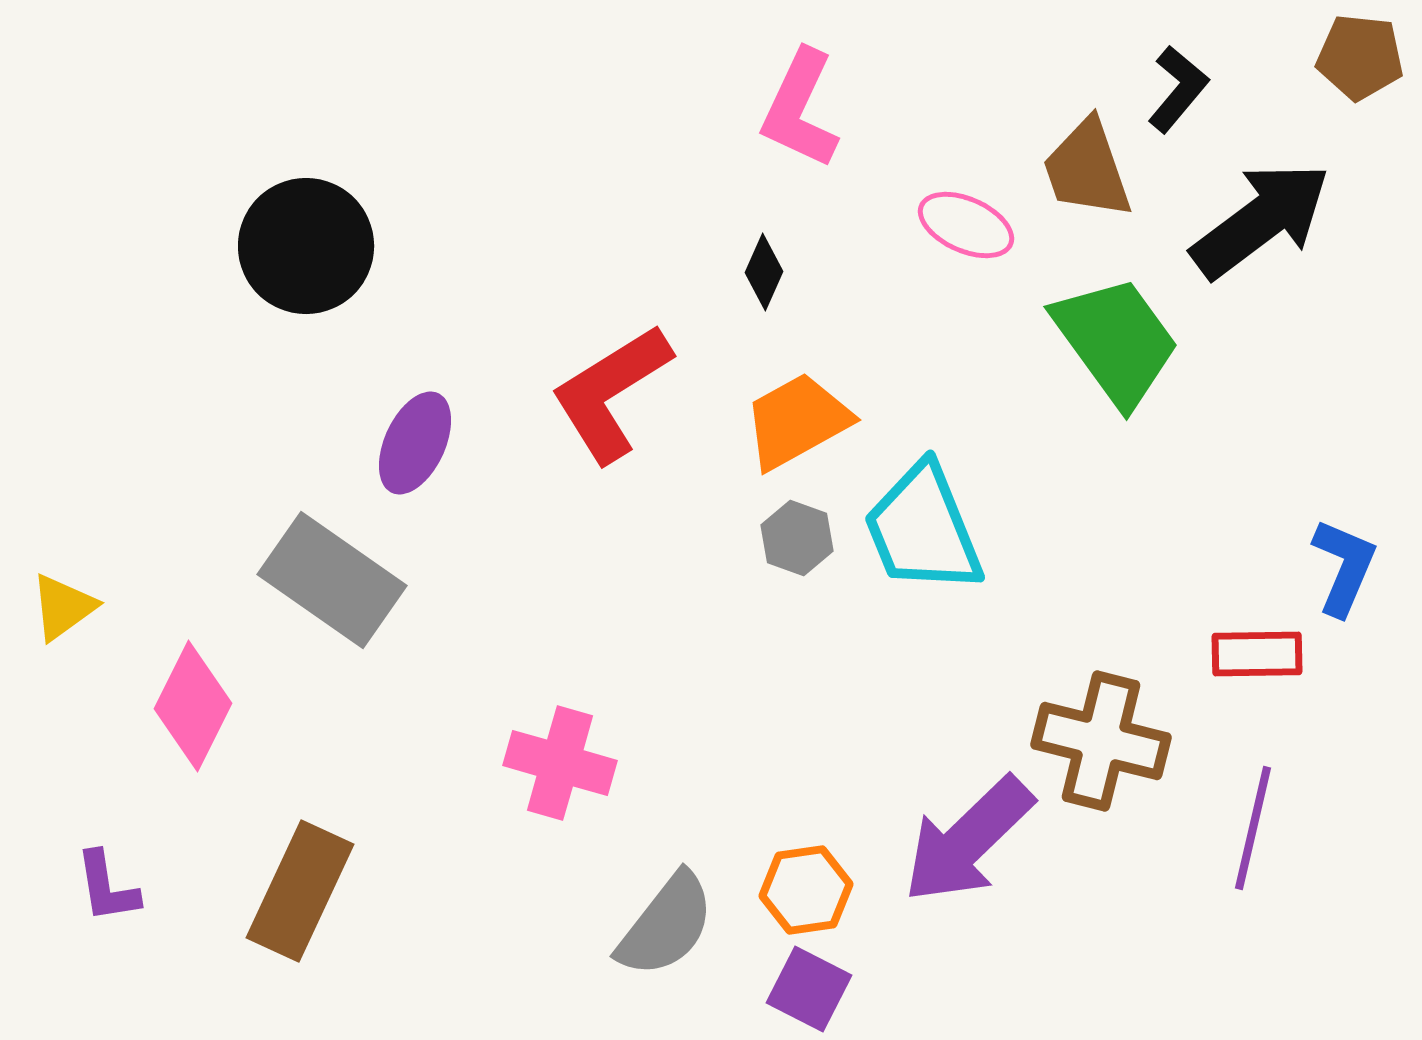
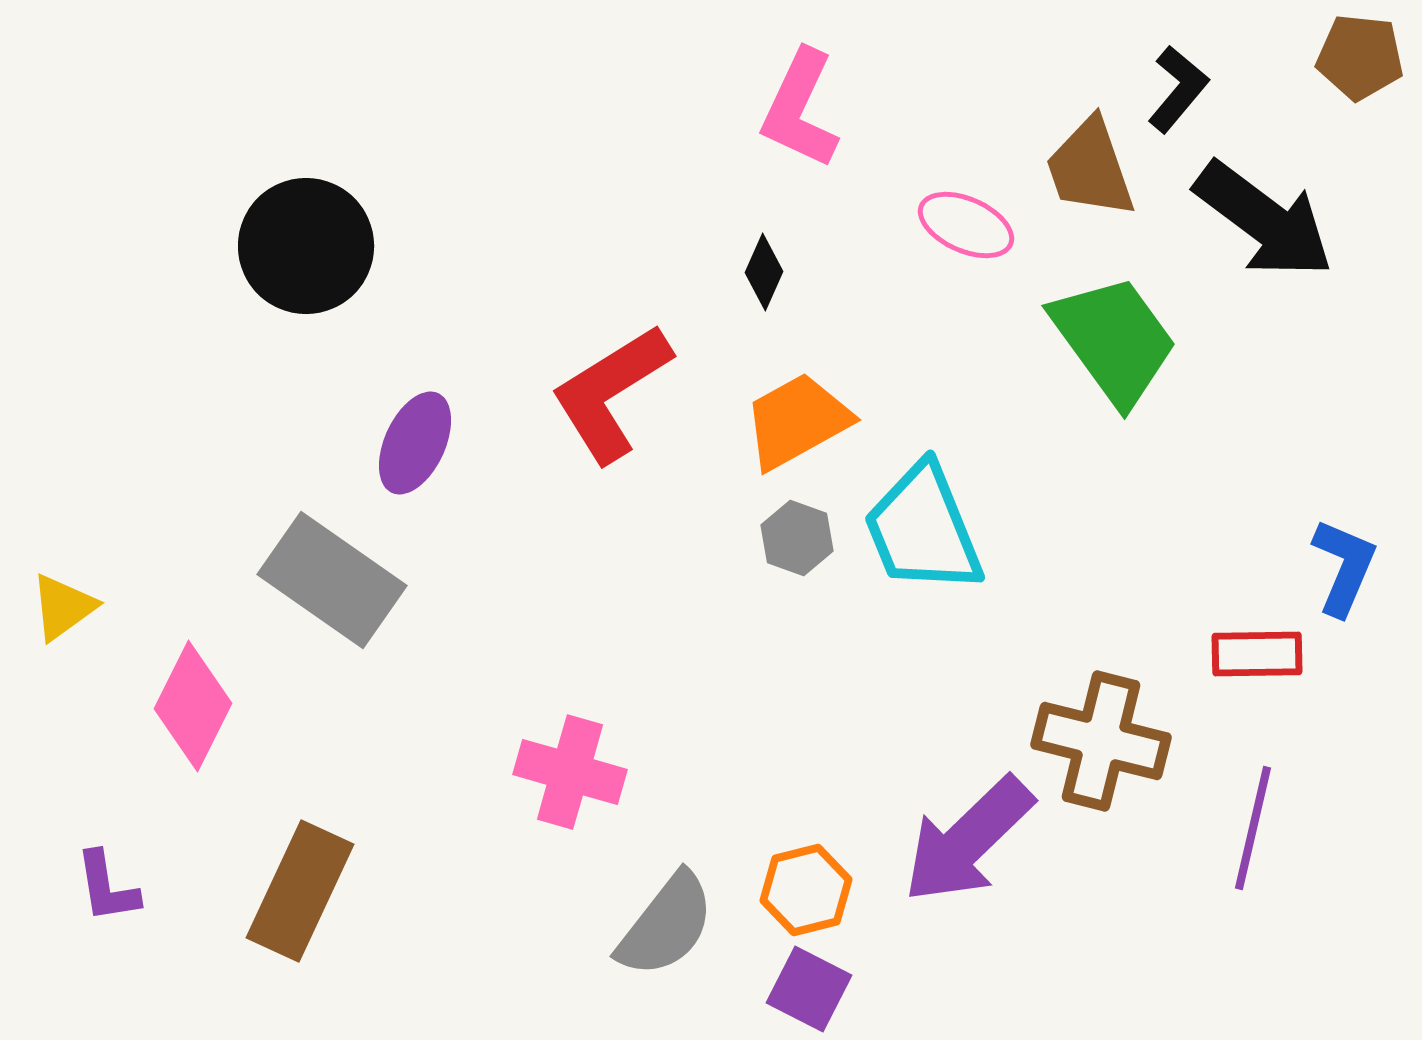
brown trapezoid: moved 3 px right, 1 px up
black arrow: moved 3 px right; rotated 74 degrees clockwise
green trapezoid: moved 2 px left, 1 px up
pink cross: moved 10 px right, 9 px down
orange hexagon: rotated 6 degrees counterclockwise
